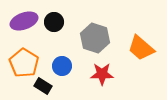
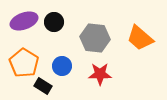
gray hexagon: rotated 12 degrees counterclockwise
orange trapezoid: moved 1 px left, 10 px up
red star: moved 2 px left
